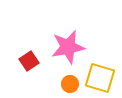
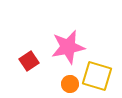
yellow square: moved 3 px left, 2 px up
